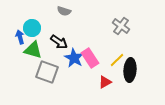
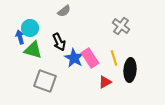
gray semicircle: rotated 56 degrees counterclockwise
cyan circle: moved 2 px left
black arrow: rotated 30 degrees clockwise
yellow line: moved 3 px left, 2 px up; rotated 63 degrees counterclockwise
gray square: moved 2 px left, 9 px down
